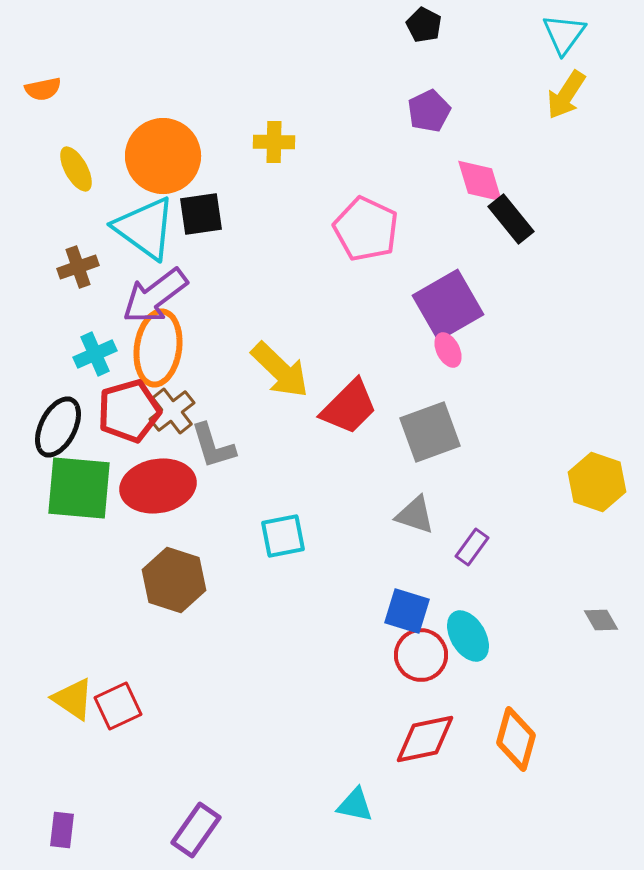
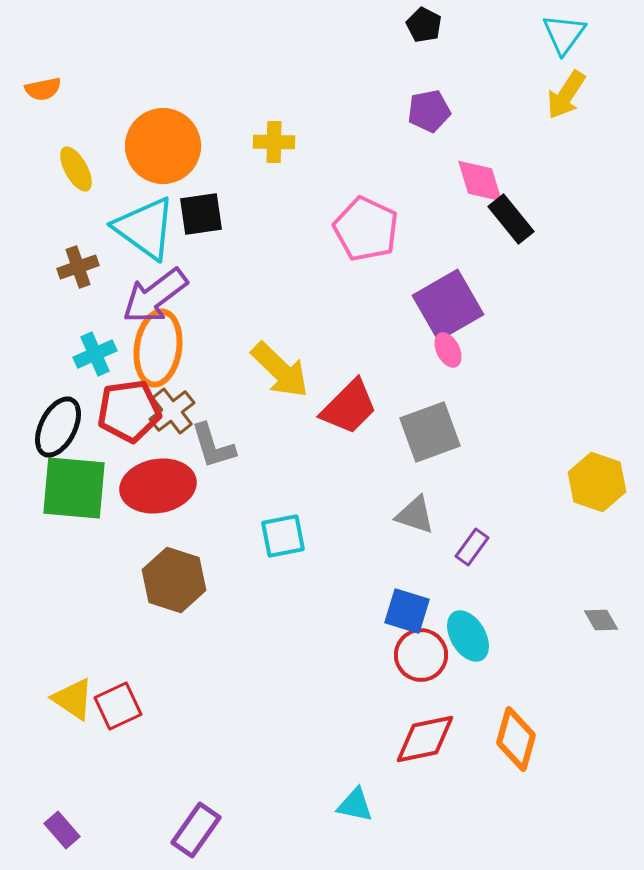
purple pentagon at (429, 111): rotated 15 degrees clockwise
orange circle at (163, 156): moved 10 px up
red pentagon at (129, 411): rotated 8 degrees clockwise
green square at (79, 488): moved 5 px left
purple rectangle at (62, 830): rotated 48 degrees counterclockwise
